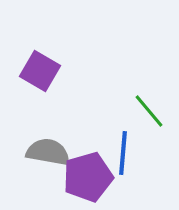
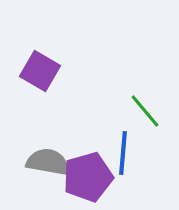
green line: moved 4 px left
gray semicircle: moved 10 px down
